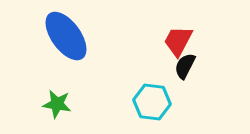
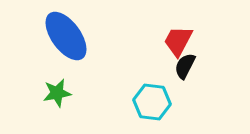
green star: moved 11 px up; rotated 20 degrees counterclockwise
